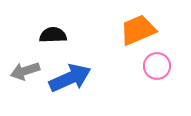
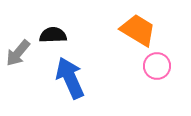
orange trapezoid: rotated 54 degrees clockwise
gray arrow: moved 7 px left, 18 px up; rotated 32 degrees counterclockwise
blue arrow: rotated 90 degrees counterclockwise
